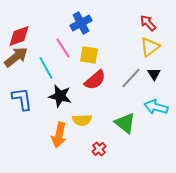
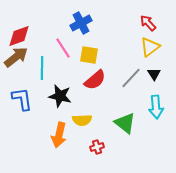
cyan line: moved 4 px left; rotated 30 degrees clockwise
cyan arrow: rotated 110 degrees counterclockwise
red cross: moved 2 px left, 2 px up; rotated 24 degrees clockwise
